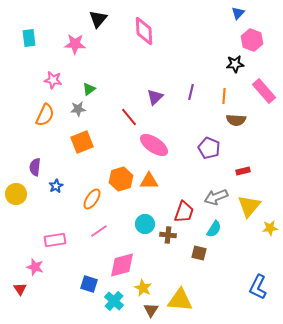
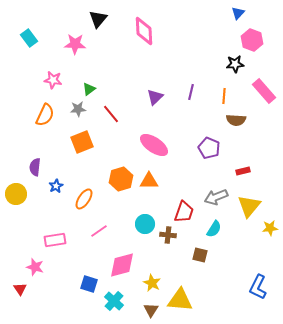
cyan rectangle at (29, 38): rotated 30 degrees counterclockwise
red line at (129, 117): moved 18 px left, 3 px up
orange ellipse at (92, 199): moved 8 px left
brown square at (199, 253): moved 1 px right, 2 px down
yellow star at (143, 288): moved 9 px right, 5 px up
